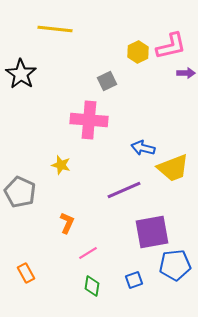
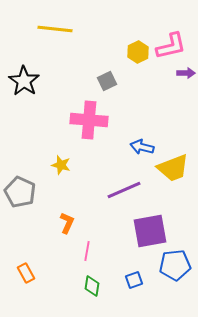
black star: moved 3 px right, 7 px down
blue arrow: moved 1 px left, 1 px up
purple square: moved 2 px left, 1 px up
pink line: moved 1 px left, 2 px up; rotated 48 degrees counterclockwise
